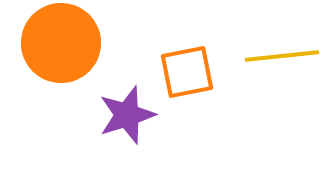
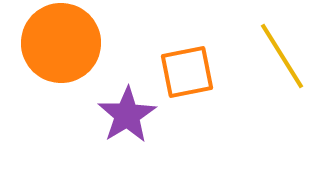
yellow line: rotated 64 degrees clockwise
purple star: rotated 14 degrees counterclockwise
